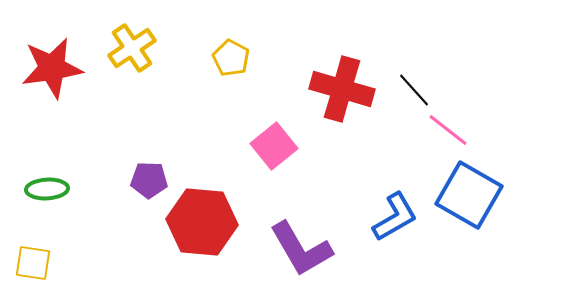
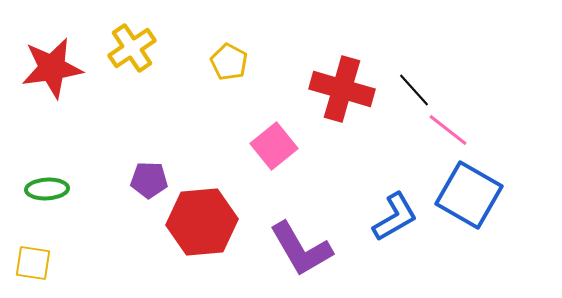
yellow pentagon: moved 2 px left, 4 px down
red hexagon: rotated 10 degrees counterclockwise
